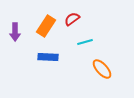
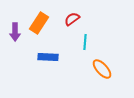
orange rectangle: moved 7 px left, 3 px up
cyan line: rotated 70 degrees counterclockwise
